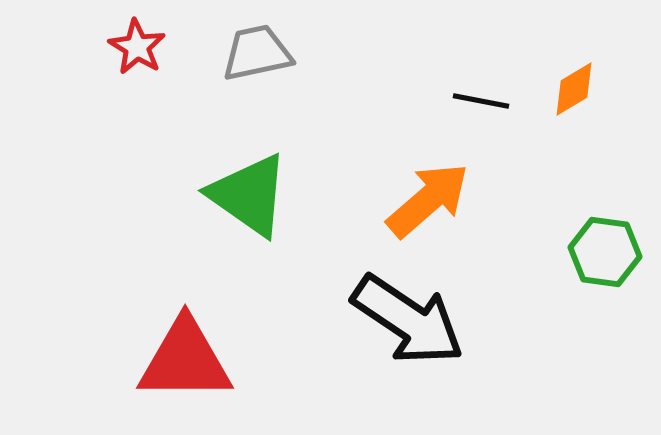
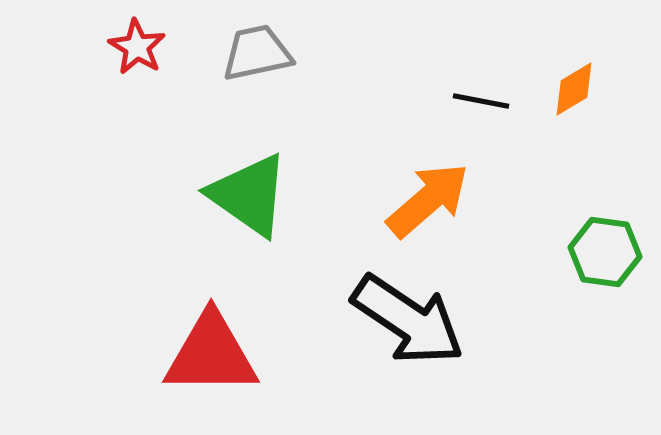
red triangle: moved 26 px right, 6 px up
